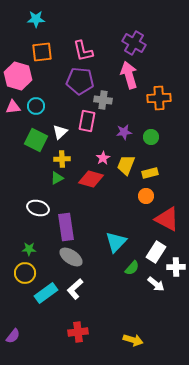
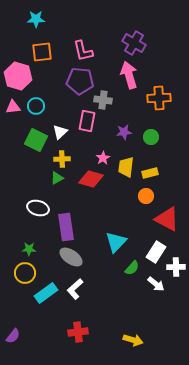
yellow trapezoid: moved 2 px down; rotated 15 degrees counterclockwise
